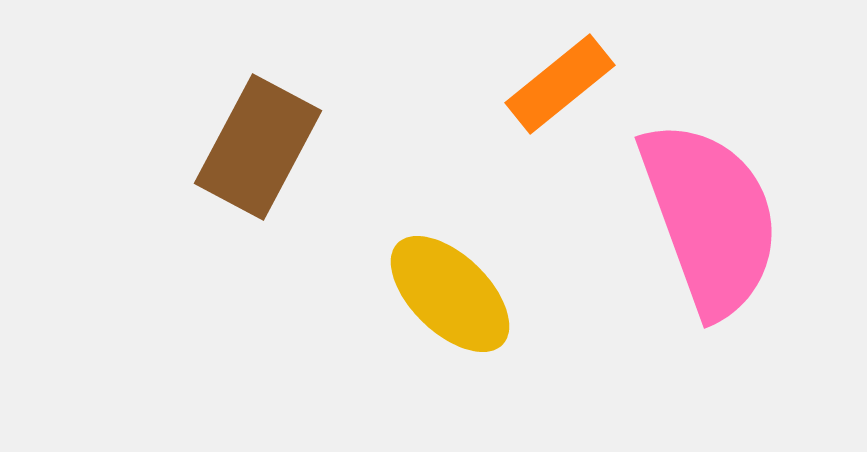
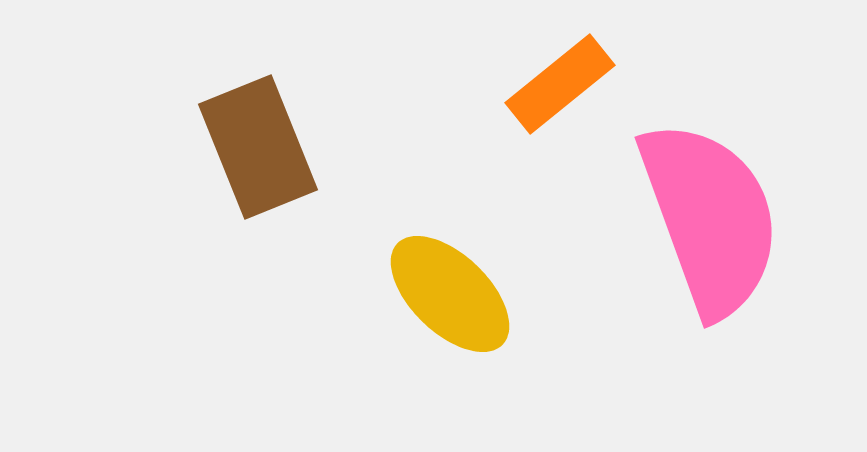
brown rectangle: rotated 50 degrees counterclockwise
